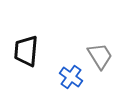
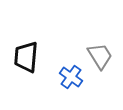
black trapezoid: moved 6 px down
